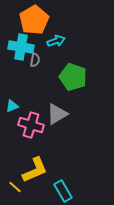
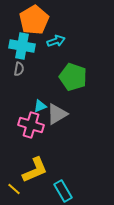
cyan cross: moved 1 px right, 1 px up
gray semicircle: moved 16 px left, 9 px down
cyan triangle: moved 28 px right
yellow line: moved 1 px left, 2 px down
